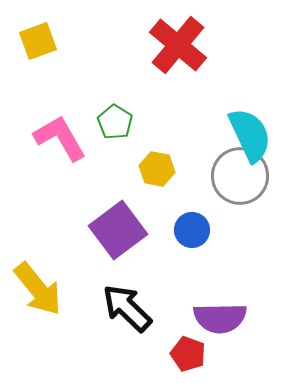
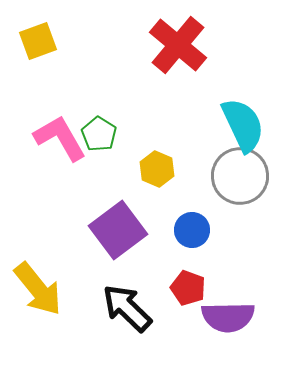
green pentagon: moved 16 px left, 12 px down
cyan semicircle: moved 7 px left, 10 px up
yellow hexagon: rotated 12 degrees clockwise
purple semicircle: moved 8 px right, 1 px up
red pentagon: moved 66 px up
